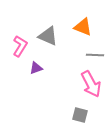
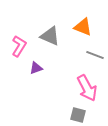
gray triangle: moved 2 px right
pink L-shape: moved 1 px left
gray line: rotated 18 degrees clockwise
pink arrow: moved 4 px left, 4 px down
gray square: moved 2 px left
